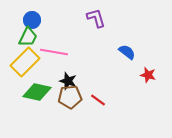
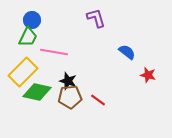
yellow rectangle: moved 2 px left, 10 px down
